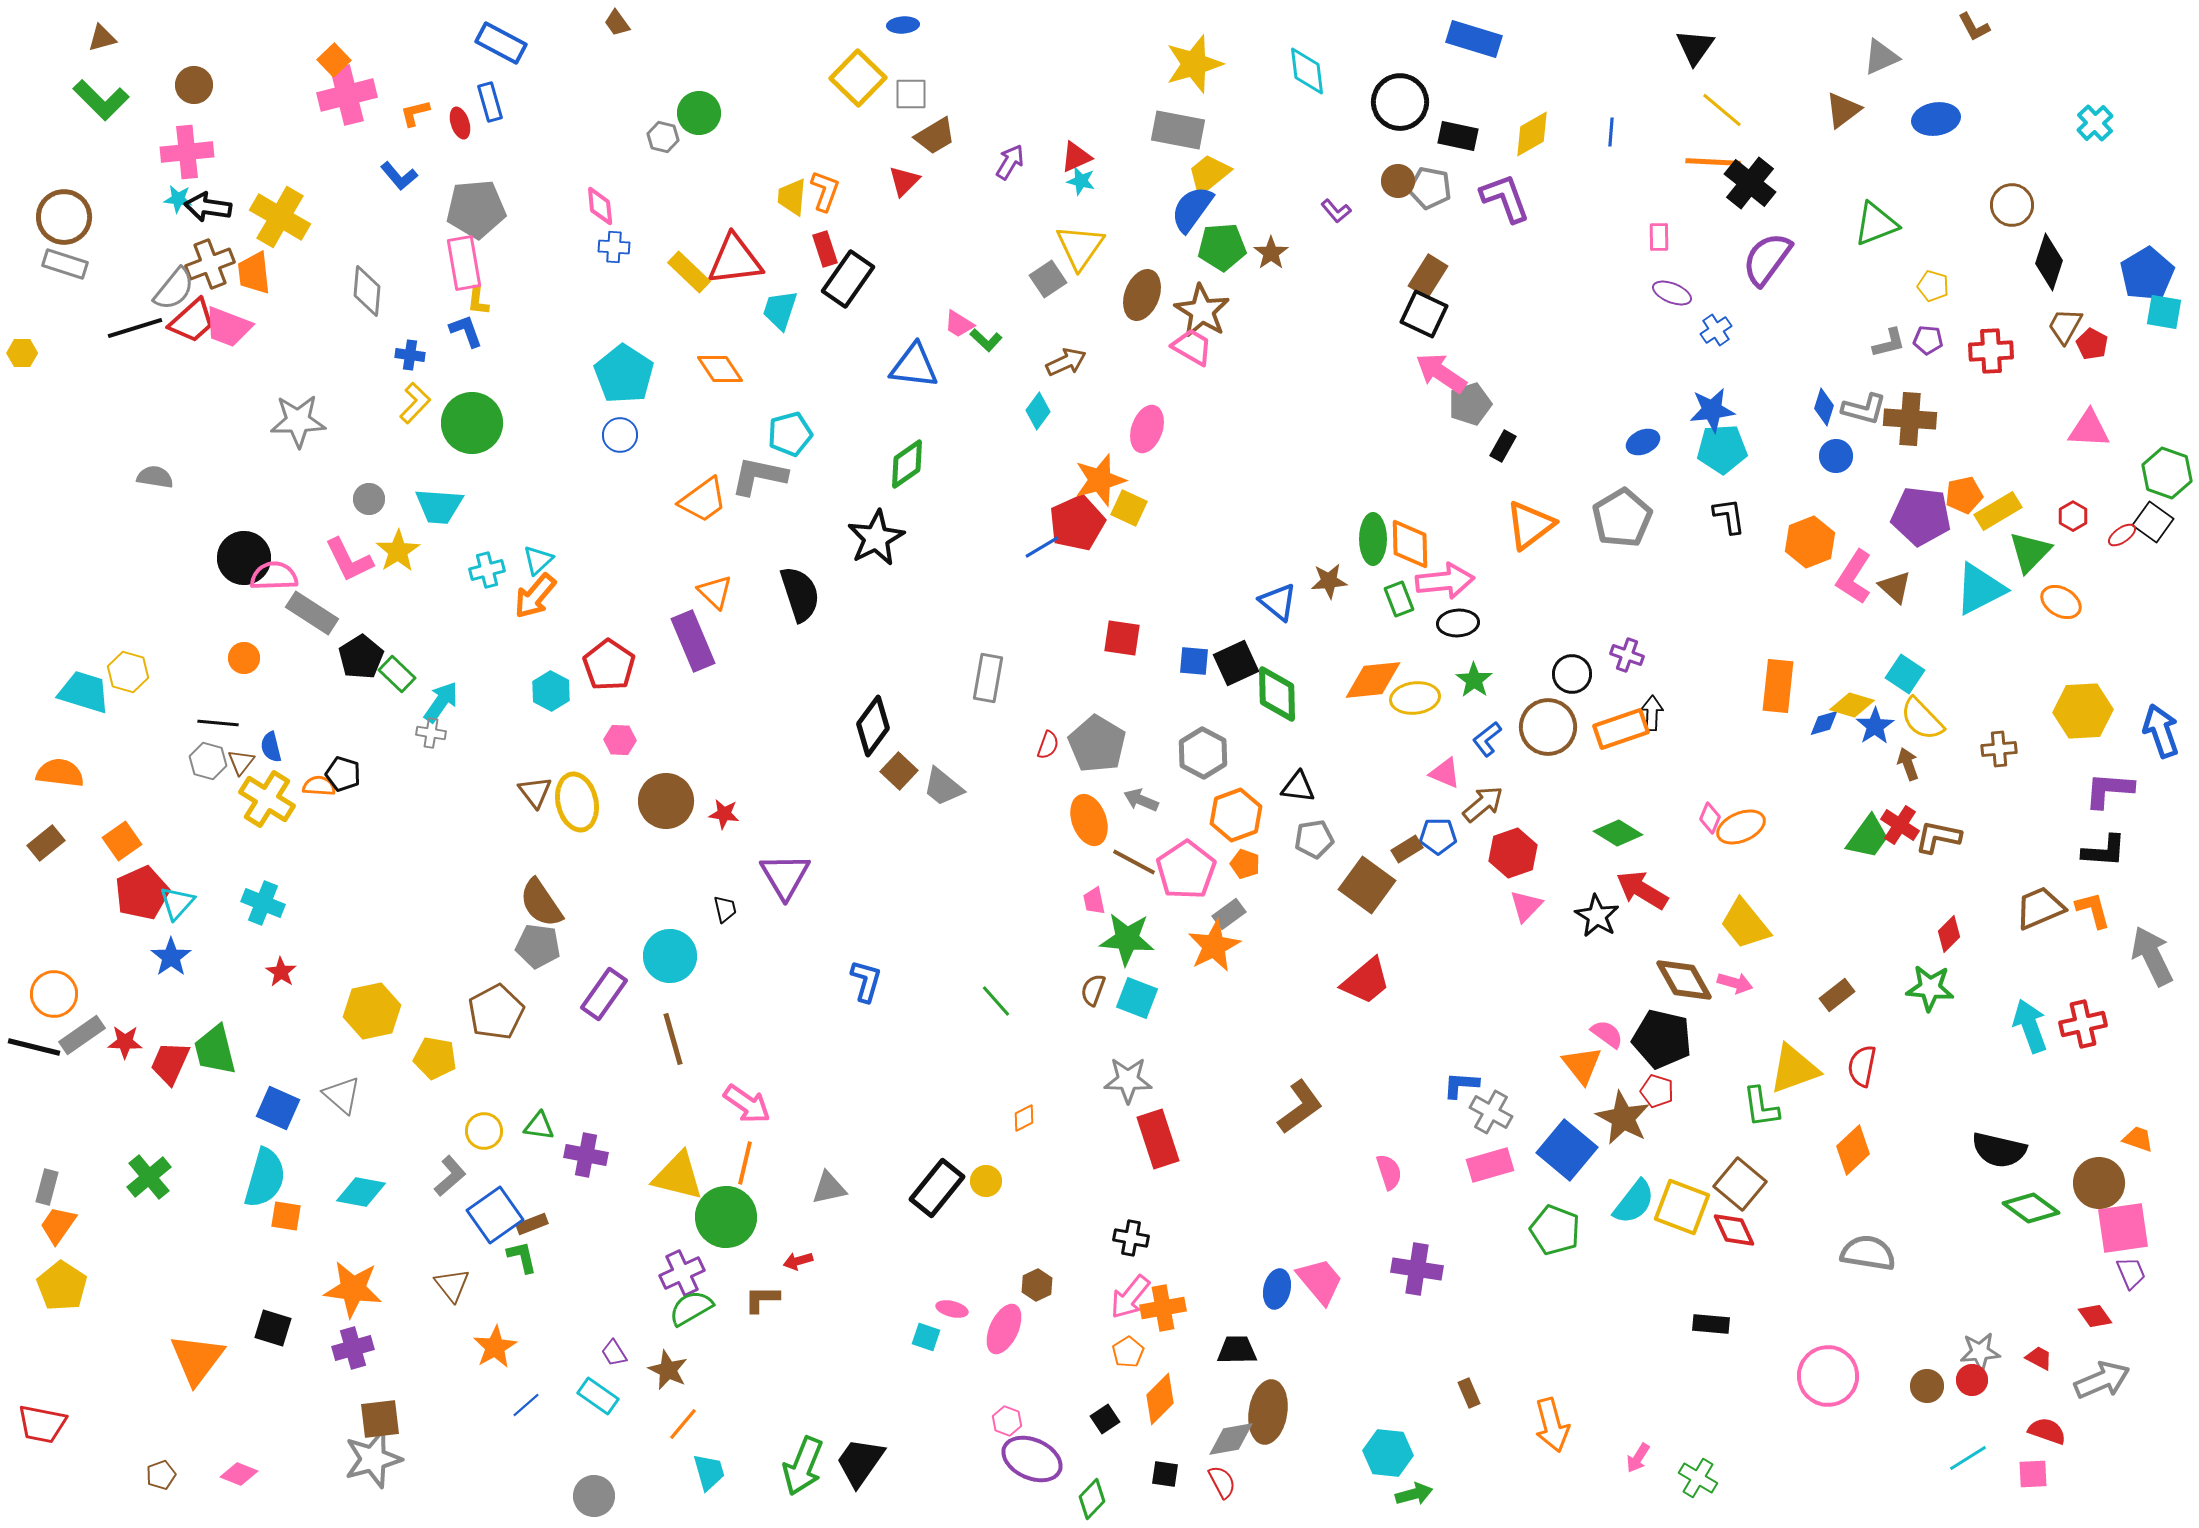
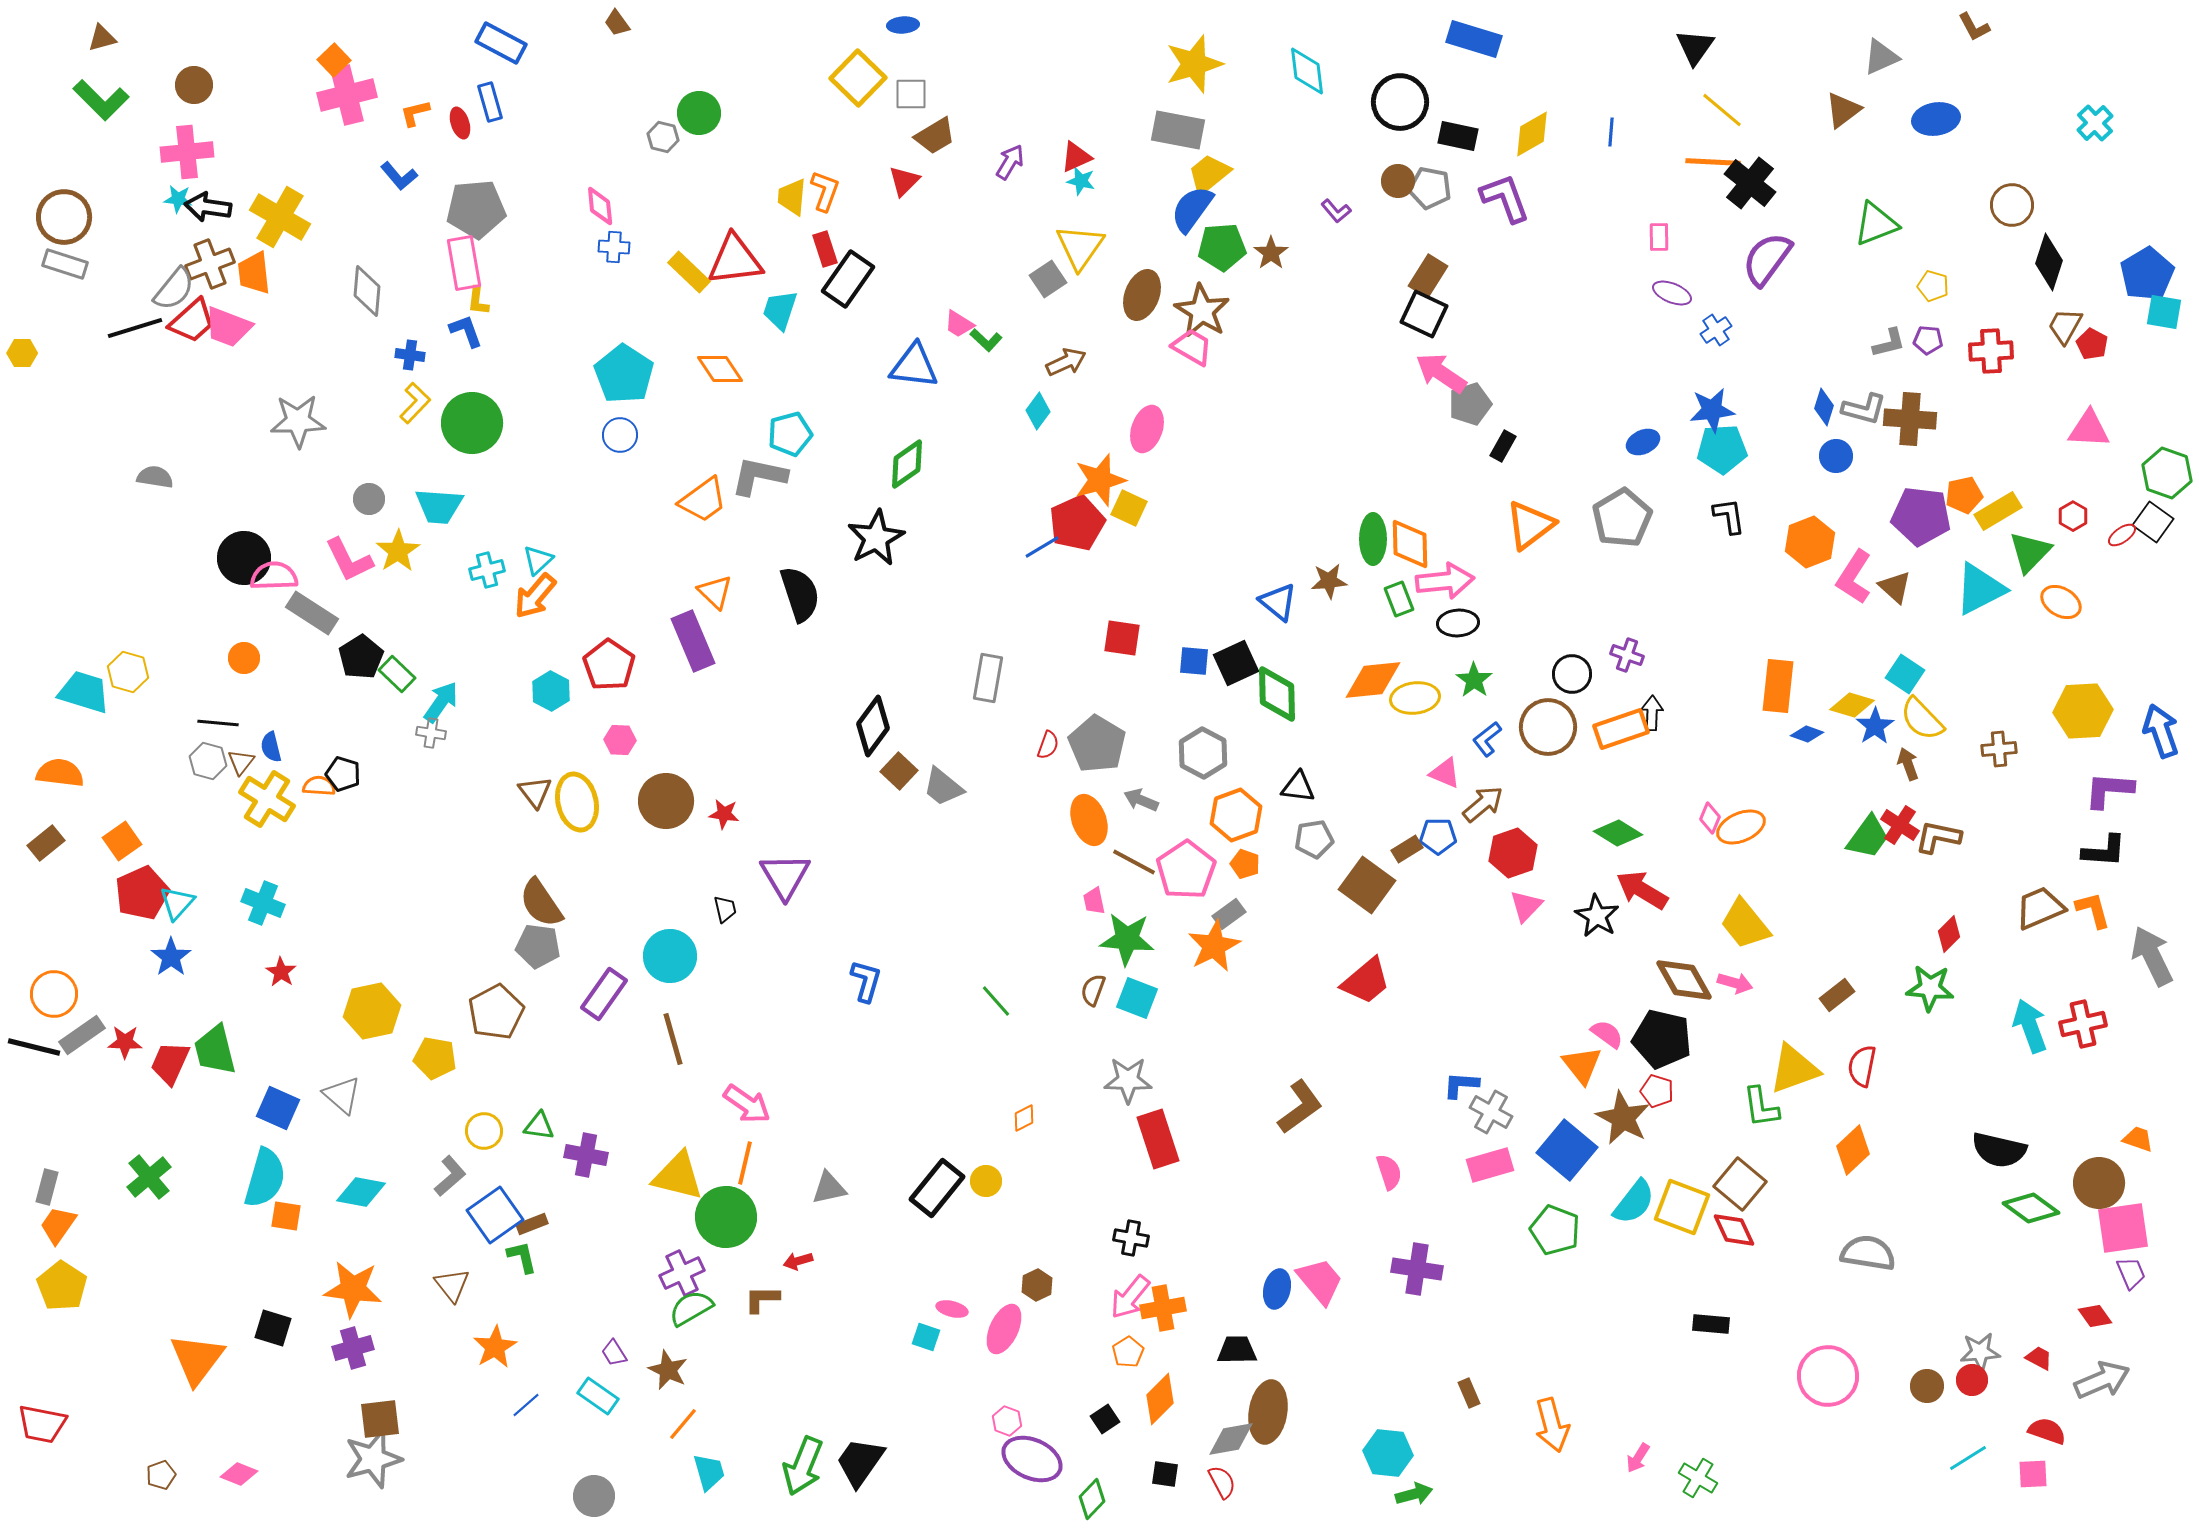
blue diamond at (1824, 723): moved 17 px left, 11 px down; rotated 36 degrees clockwise
